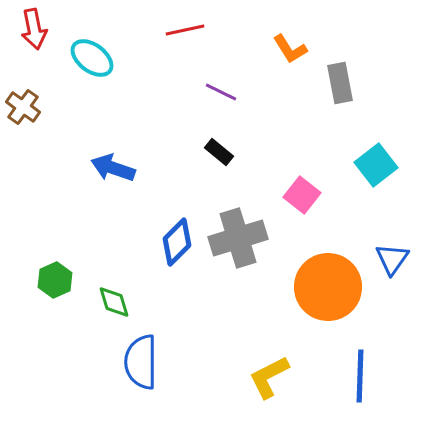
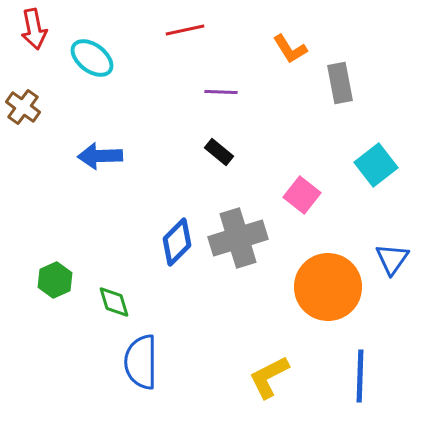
purple line: rotated 24 degrees counterclockwise
blue arrow: moved 13 px left, 12 px up; rotated 21 degrees counterclockwise
